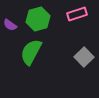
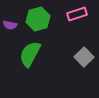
purple semicircle: rotated 24 degrees counterclockwise
green semicircle: moved 1 px left, 2 px down
